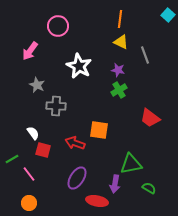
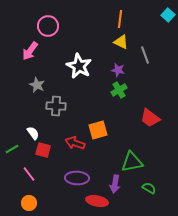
pink circle: moved 10 px left
orange square: moved 1 px left; rotated 24 degrees counterclockwise
green line: moved 10 px up
green triangle: moved 1 px right, 2 px up
purple ellipse: rotated 60 degrees clockwise
